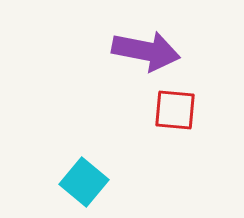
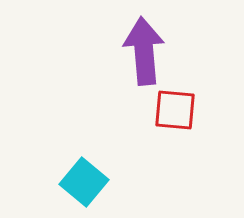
purple arrow: moved 2 px left; rotated 106 degrees counterclockwise
